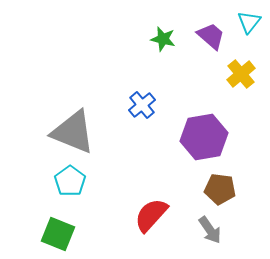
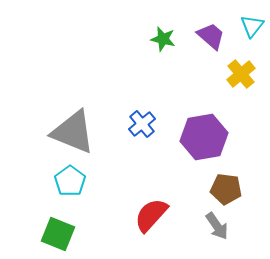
cyan triangle: moved 3 px right, 4 px down
blue cross: moved 19 px down
brown pentagon: moved 6 px right
gray arrow: moved 7 px right, 4 px up
